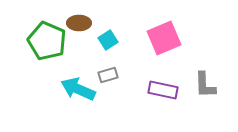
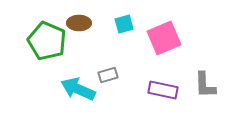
cyan square: moved 16 px right, 16 px up; rotated 18 degrees clockwise
